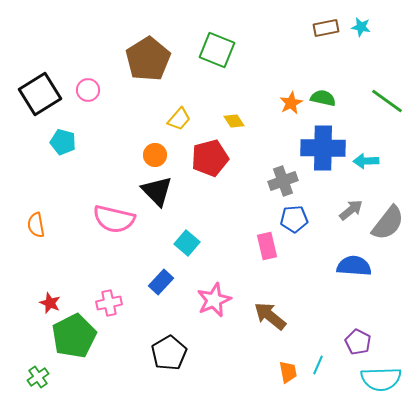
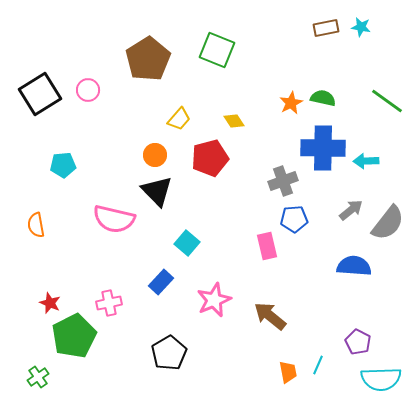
cyan pentagon: moved 23 px down; rotated 20 degrees counterclockwise
